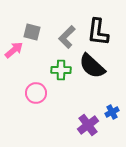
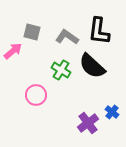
black L-shape: moved 1 px right, 1 px up
gray L-shape: rotated 80 degrees clockwise
pink arrow: moved 1 px left, 1 px down
green cross: rotated 30 degrees clockwise
pink circle: moved 2 px down
blue cross: rotated 24 degrees counterclockwise
purple cross: moved 2 px up
